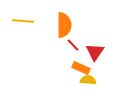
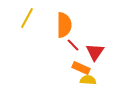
yellow line: moved 4 px right, 3 px up; rotated 65 degrees counterclockwise
